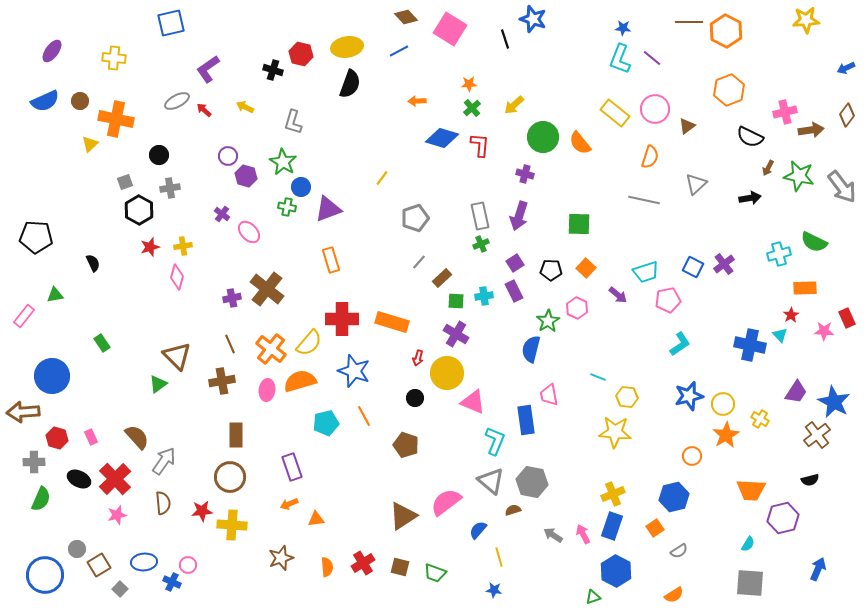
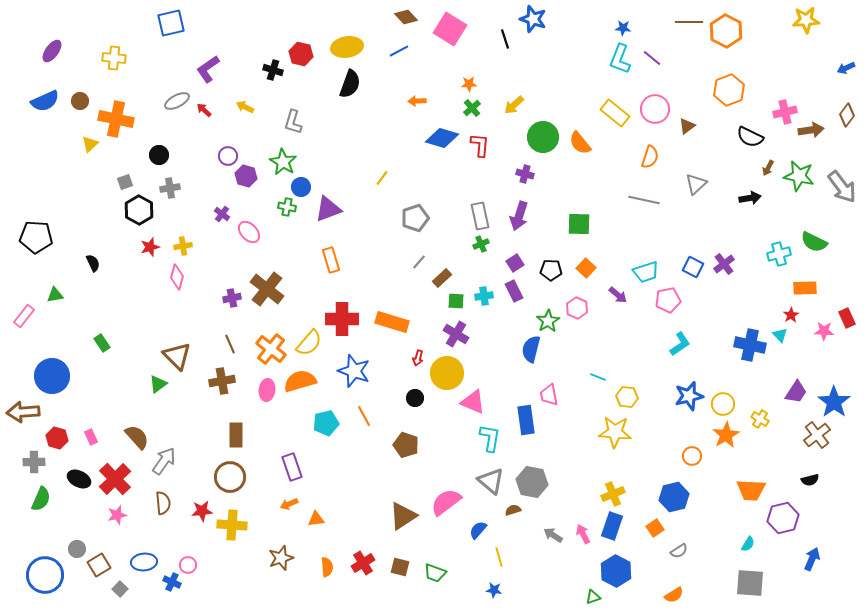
blue star at (834, 402): rotated 8 degrees clockwise
cyan L-shape at (495, 441): moved 5 px left, 3 px up; rotated 12 degrees counterclockwise
blue arrow at (818, 569): moved 6 px left, 10 px up
